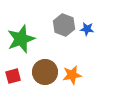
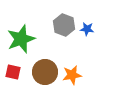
red square: moved 4 px up; rotated 28 degrees clockwise
